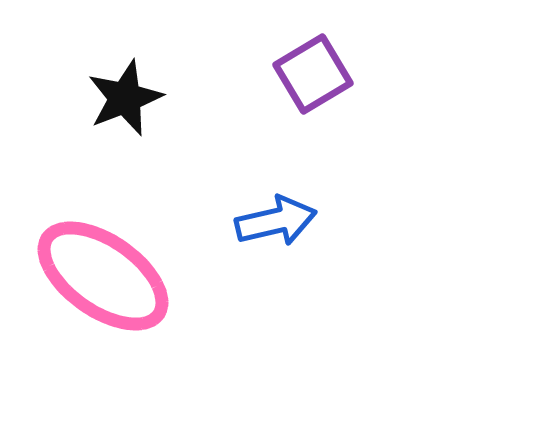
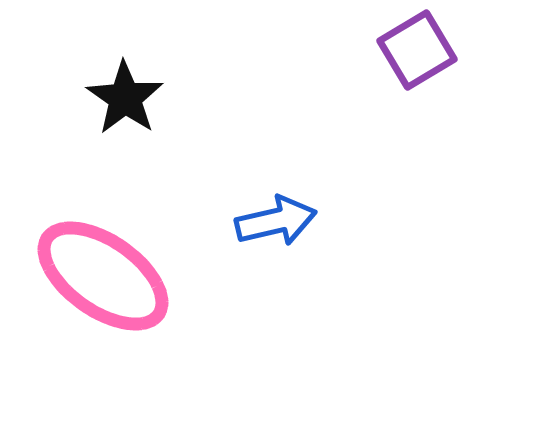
purple square: moved 104 px right, 24 px up
black star: rotated 16 degrees counterclockwise
